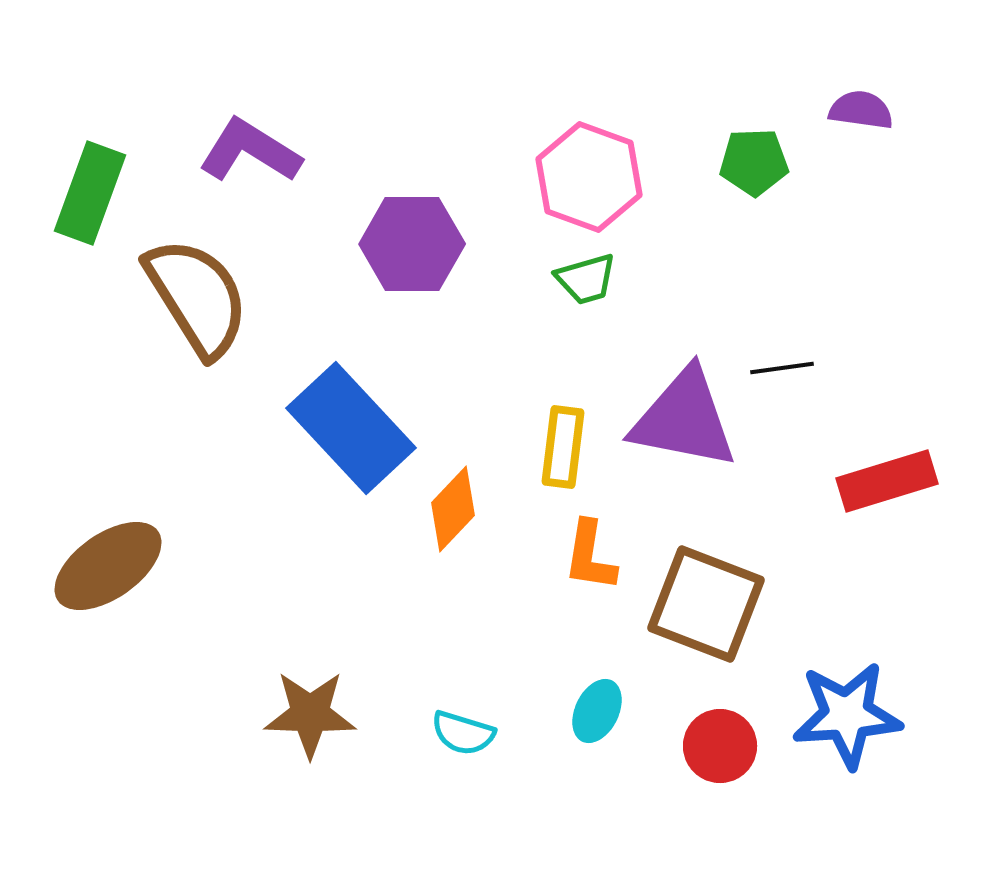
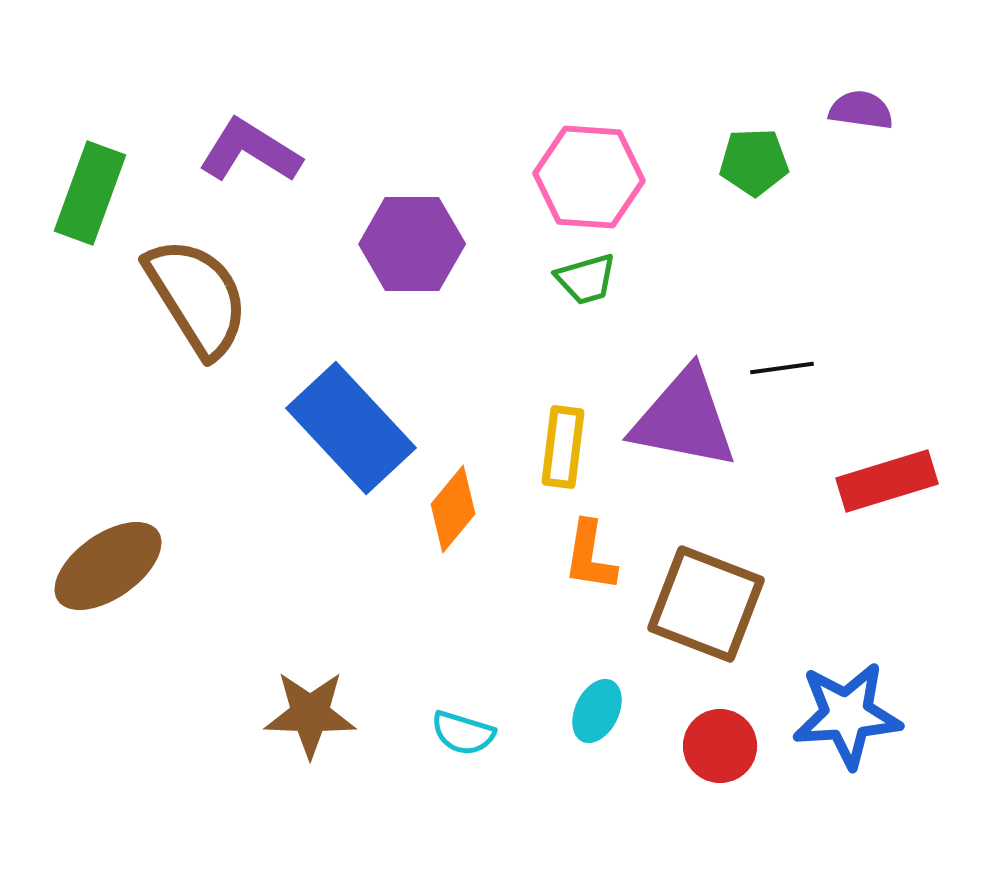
pink hexagon: rotated 16 degrees counterclockwise
orange diamond: rotated 4 degrees counterclockwise
